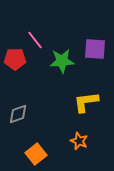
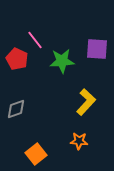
purple square: moved 2 px right
red pentagon: moved 2 px right; rotated 25 degrees clockwise
yellow L-shape: rotated 140 degrees clockwise
gray diamond: moved 2 px left, 5 px up
orange star: rotated 18 degrees counterclockwise
